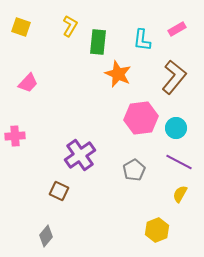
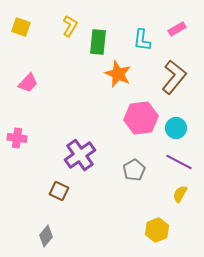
pink cross: moved 2 px right, 2 px down; rotated 12 degrees clockwise
